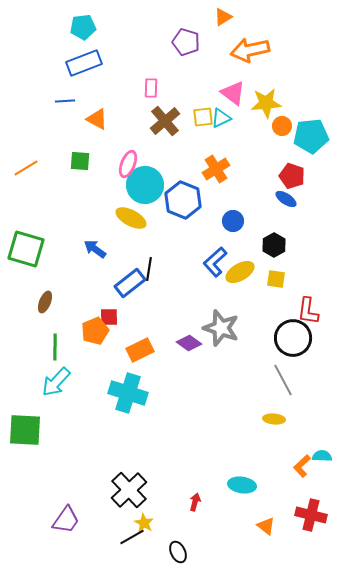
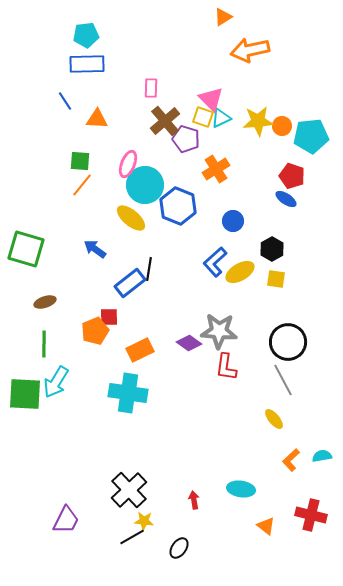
cyan pentagon at (83, 27): moved 3 px right, 8 px down
purple pentagon at (186, 42): moved 97 px down
blue rectangle at (84, 63): moved 3 px right, 1 px down; rotated 20 degrees clockwise
pink triangle at (233, 93): moved 22 px left, 6 px down; rotated 8 degrees clockwise
blue line at (65, 101): rotated 60 degrees clockwise
yellow star at (266, 103): moved 8 px left, 18 px down
yellow square at (203, 117): rotated 25 degrees clockwise
orange triangle at (97, 119): rotated 25 degrees counterclockwise
orange line at (26, 168): moved 56 px right, 17 px down; rotated 20 degrees counterclockwise
blue hexagon at (183, 200): moved 5 px left, 6 px down
yellow ellipse at (131, 218): rotated 12 degrees clockwise
black hexagon at (274, 245): moved 2 px left, 4 px down
brown ellipse at (45, 302): rotated 50 degrees clockwise
red L-shape at (308, 311): moved 82 px left, 56 px down
gray star at (221, 328): moved 2 px left, 3 px down; rotated 15 degrees counterclockwise
black circle at (293, 338): moved 5 px left, 4 px down
green line at (55, 347): moved 11 px left, 3 px up
cyan arrow at (56, 382): rotated 12 degrees counterclockwise
cyan cross at (128, 393): rotated 9 degrees counterclockwise
yellow ellipse at (274, 419): rotated 45 degrees clockwise
green square at (25, 430): moved 36 px up
cyan semicircle at (322, 456): rotated 12 degrees counterclockwise
orange L-shape at (302, 466): moved 11 px left, 6 px up
cyan ellipse at (242, 485): moved 1 px left, 4 px down
red arrow at (195, 502): moved 1 px left, 2 px up; rotated 24 degrees counterclockwise
purple trapezoid at (66, 520): rotated 8 degrees counterclockwise
yellow star at (144, 523): moved 2 px up; rotated 24 degrees counterclockwise
black ellipse at (178, 552): moved 1 px right, 4 px up; rotated 60 degrees clockwise
